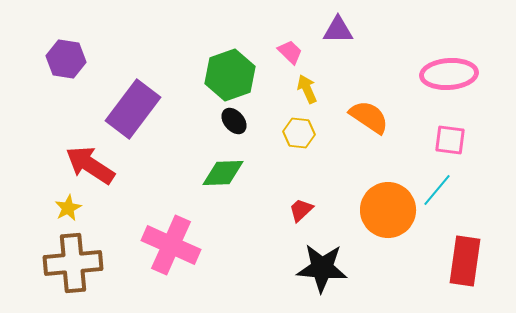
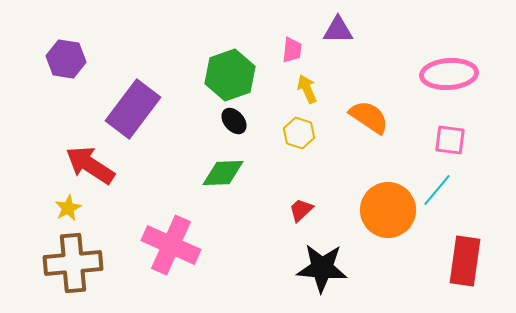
pink trapezoid: moved 2 px right, 2 px up; rotated 52 degrees clockwise
yellow hexagon: rotated 12 degrees clockwise
